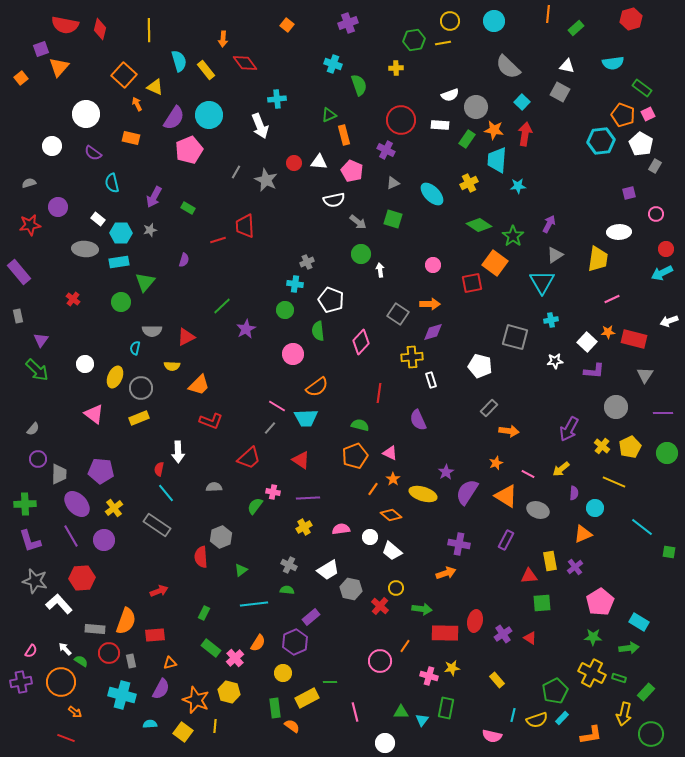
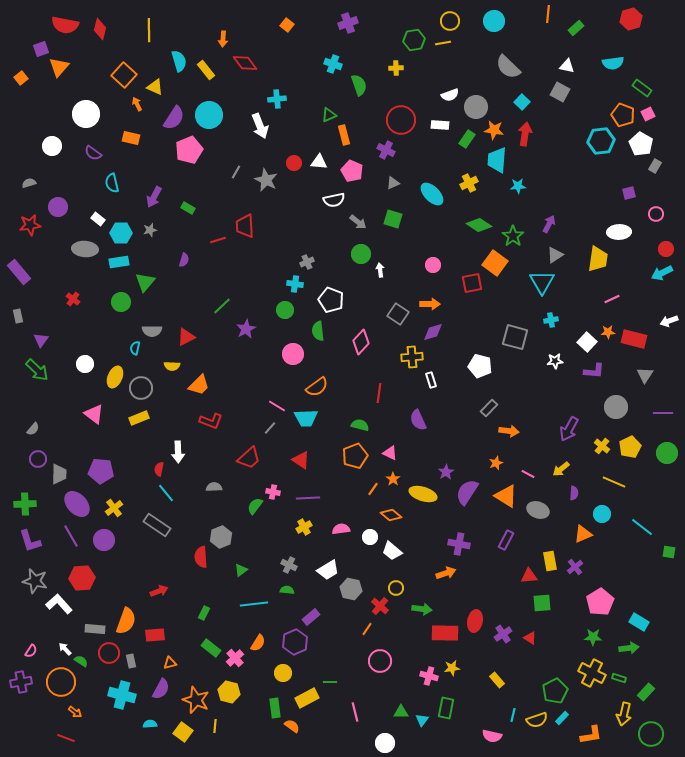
cyan circle at (595, 508): moved 7 px right, 6 px down
orange line at (405, 646): moved 38 px left, 17 px up
